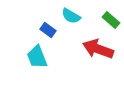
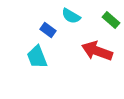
red arrow: moved 1 px left, 2 px down
